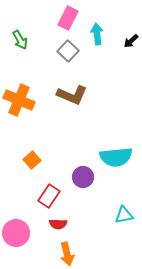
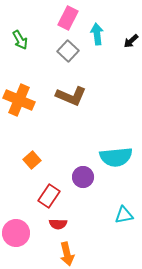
brown L-shape: moved 1 px left, 1 px down
